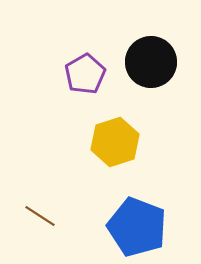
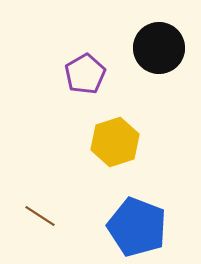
black circle: moved 8 px right, 14 px up
